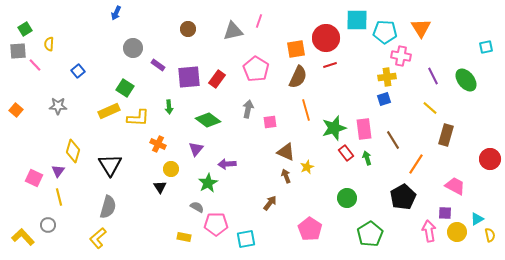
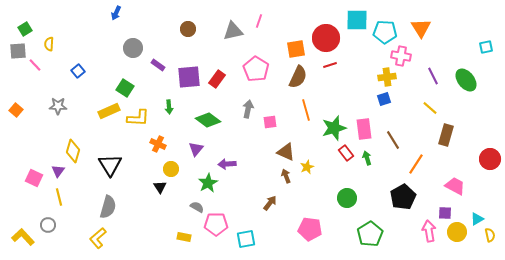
pink pentagon at (310, 229): rotated 25 degrees counterclockwise
